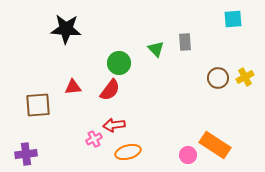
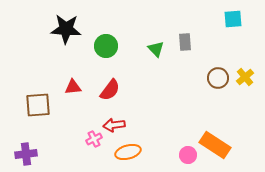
green circle: moved 13 px left, 17 px up
yellow cross: rotated 12 degrees counterclockwise
